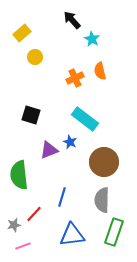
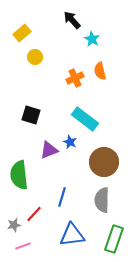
green rectangle: moved 7 px down
